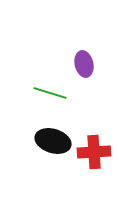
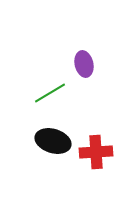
green line: rotated 48 degrees counterclockwise
red cross: moved 2 px right
